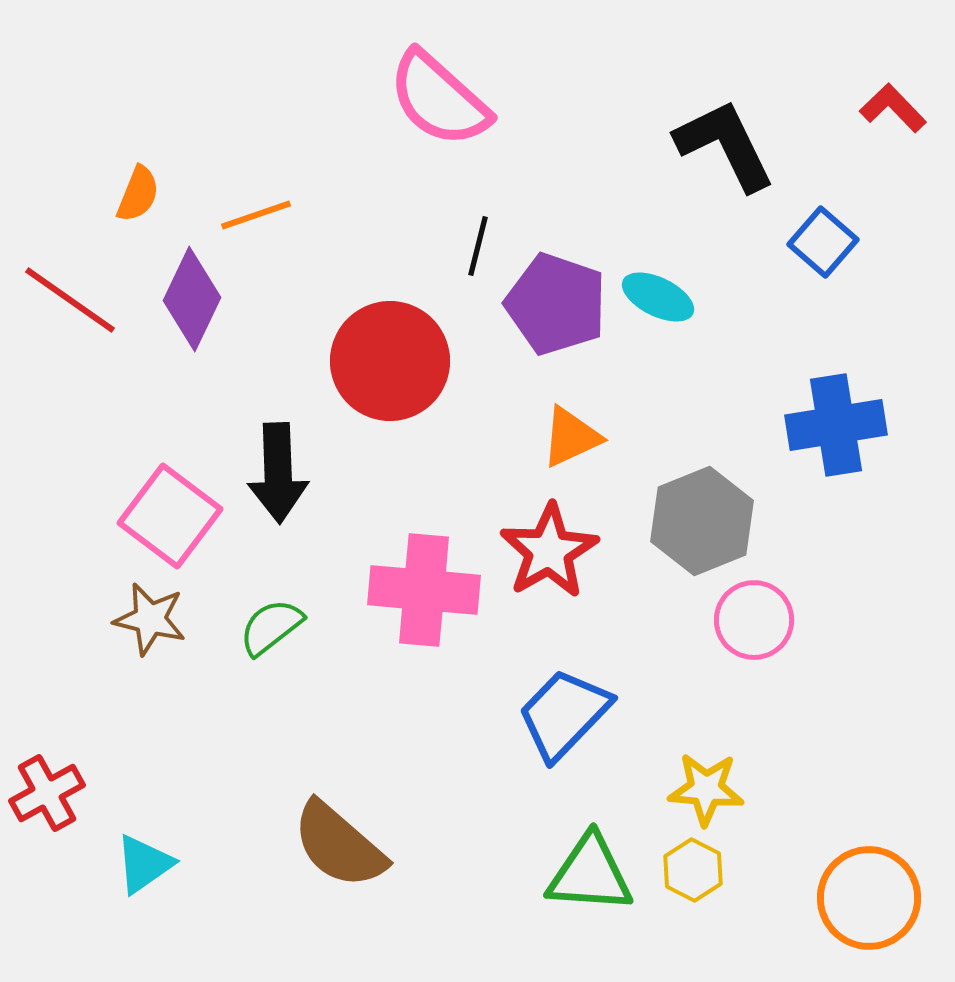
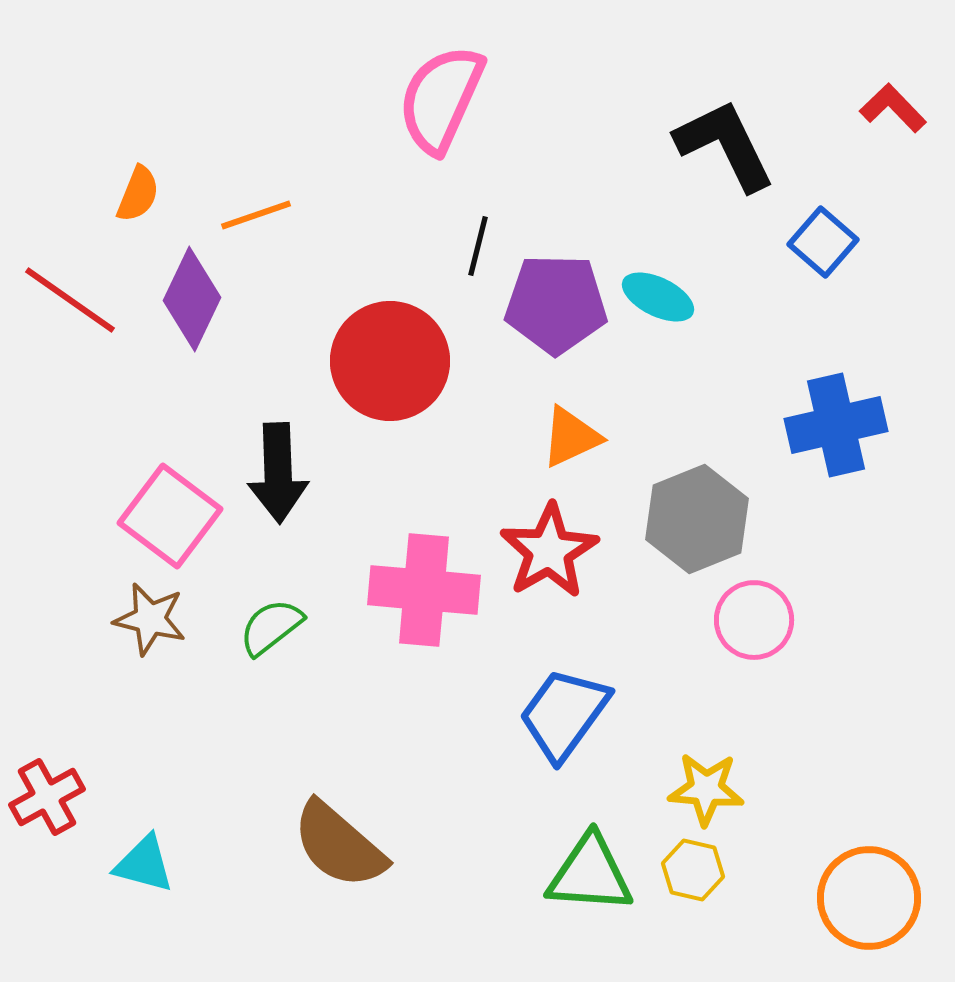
pink semicircle: moved 2 px right; rotated 72 degrees clockwise
purple pentagon: rotated 18 degrees counterclockwise
blue cross: rotated 4 degrees counterclockwise
gray hexagon: moved 5 px left, 2 px up
blue trapezoid: rotated 8 degrees counterclockwise
red cross: moved 4 px down
cyan triangle: rotated 50 degrees clockwise
yellow hexagon: rotated 14 degrees counterclockwise
